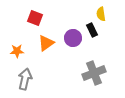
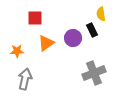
red square: rotated 21 degrees counterclockwise
